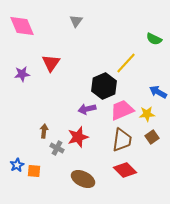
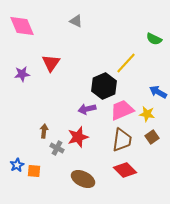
gray triangle: rotated 40 degrees counterclockwise
yellow star: rotated 14 degrees clockwise
